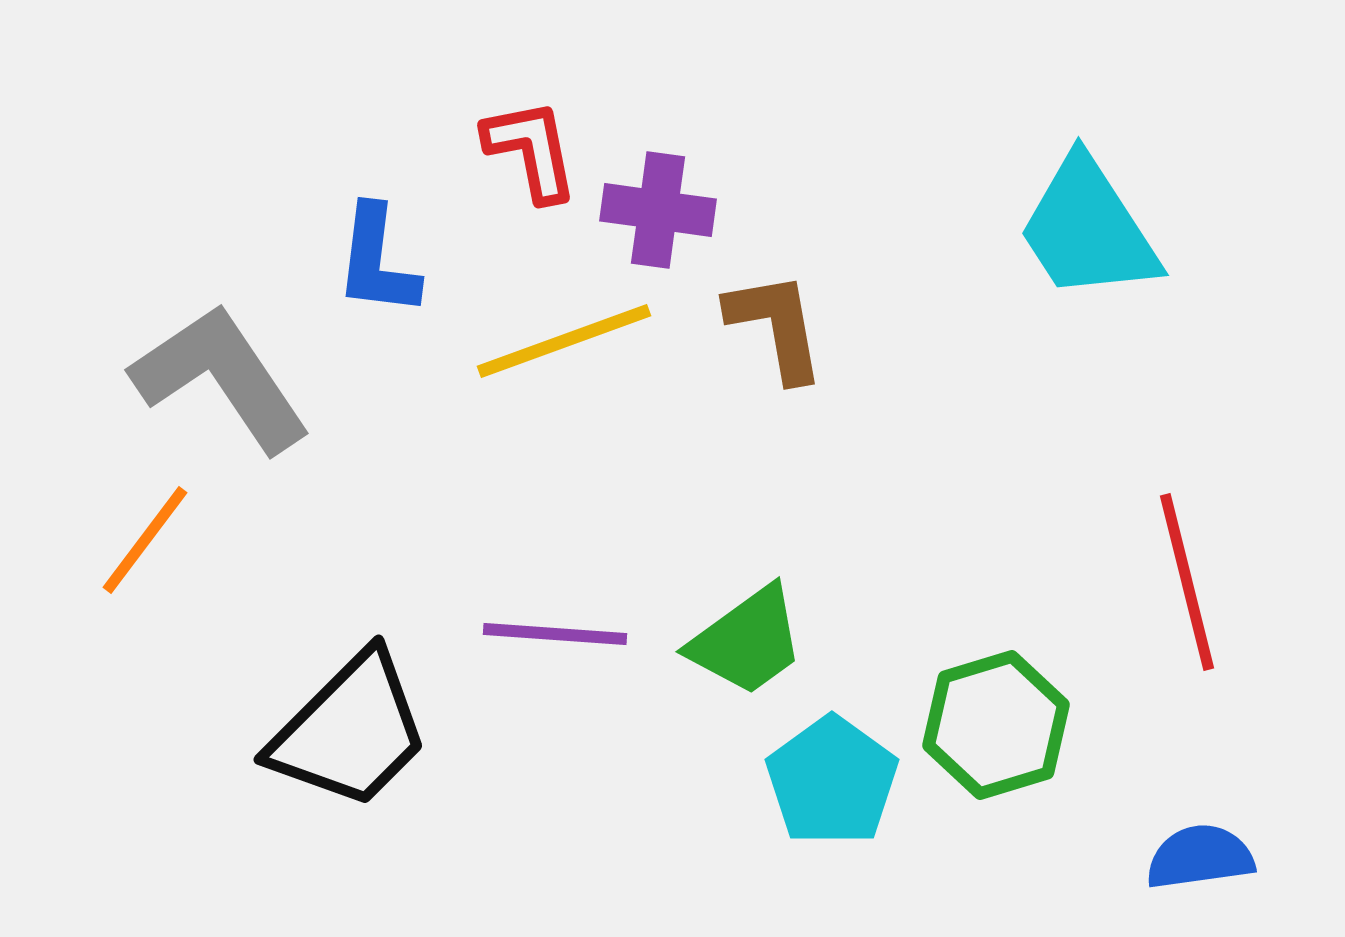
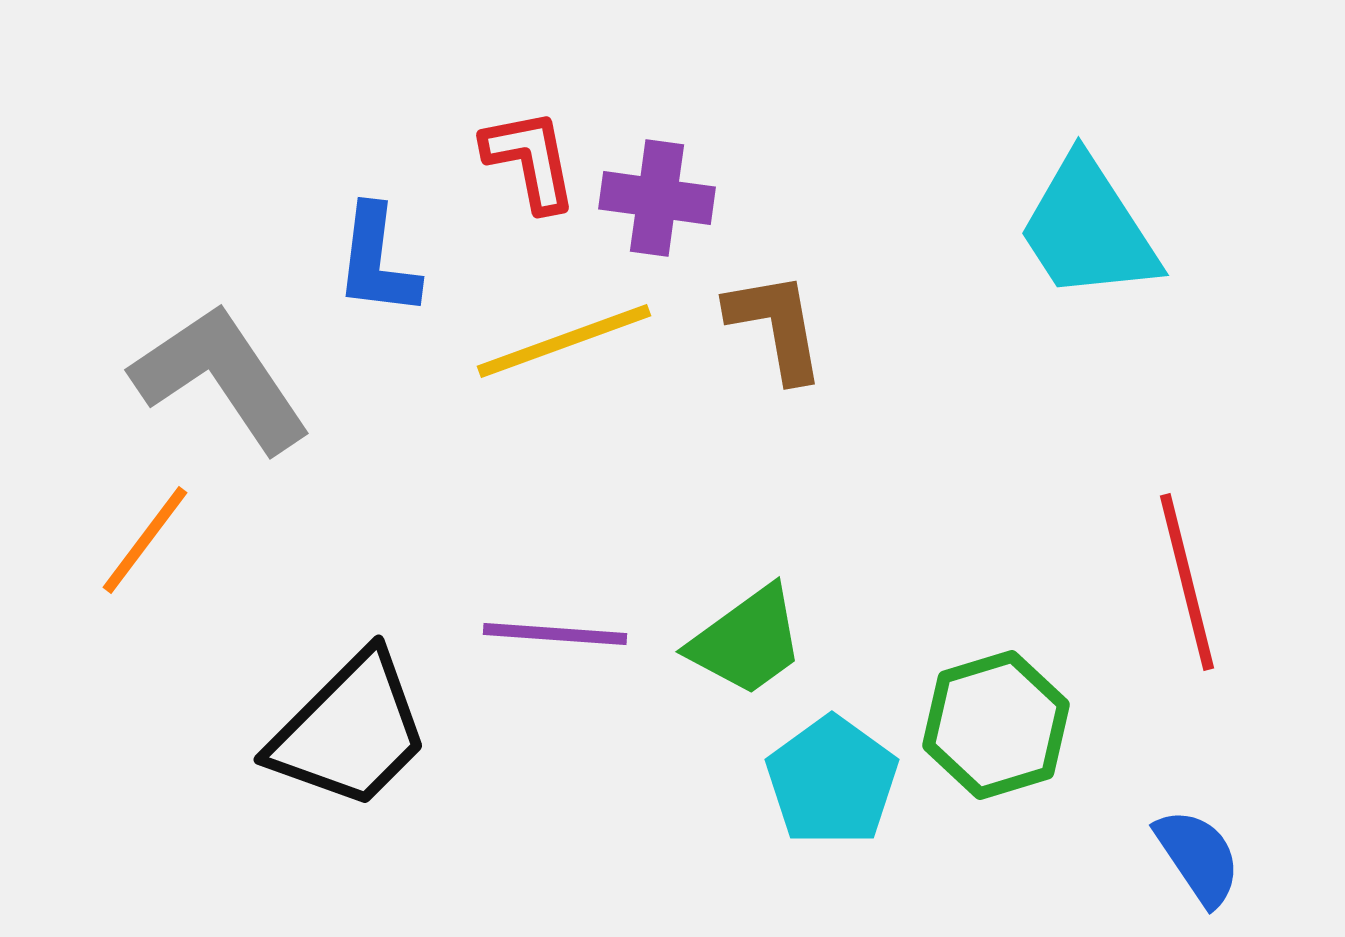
red L-shape: moved 1 px left, 10 px down
purple cross: moved 1 px left, 12 px up
blue semicircle: moved 2 px left; rotated 64 degrees clockwise
